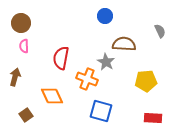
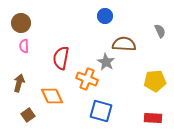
brown arrow: moved 4 px right, 6 px down
yellow pentagon: moved 9 px right
brown square: moved 2 px right
